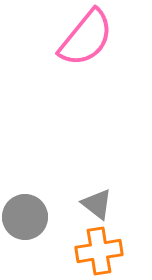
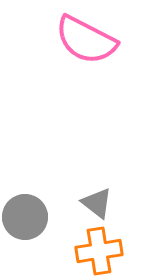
pink semicircle: moved 2 px down; rotated 78 degrees clockwise
gray triangle: moved 1 px up
